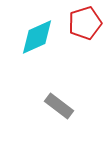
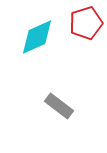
red pentagon: moved 1 px right
